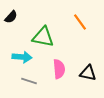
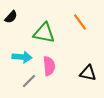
green triangle: moved 1 px right, 4 px up
pink semicircle: moved 10 px left, 3 px up
gray line: rotated 63 degrees counterclockwise
